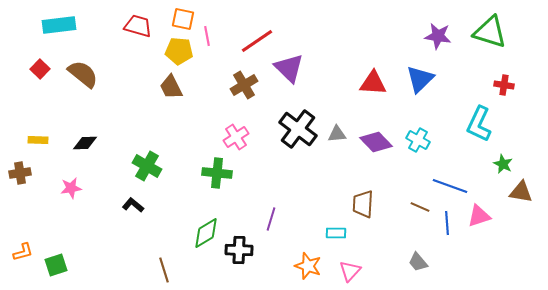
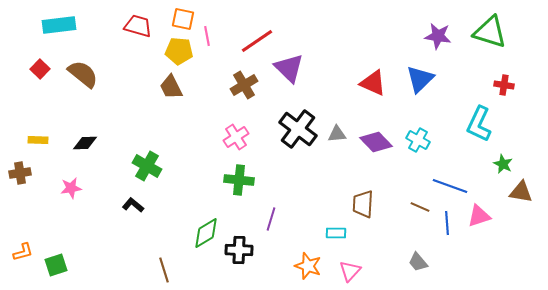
red triangle at (373, 83): rotated 20 degrees clockwise
green cross at (217, 173): moved 22 px right, 7 px down
